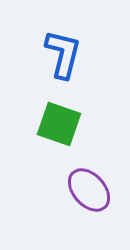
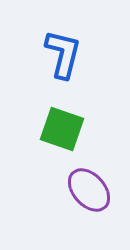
green square: moved 3 px right, 5 px down
